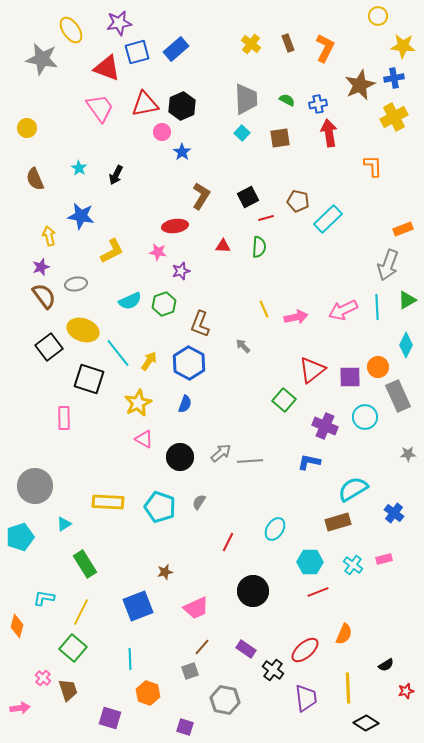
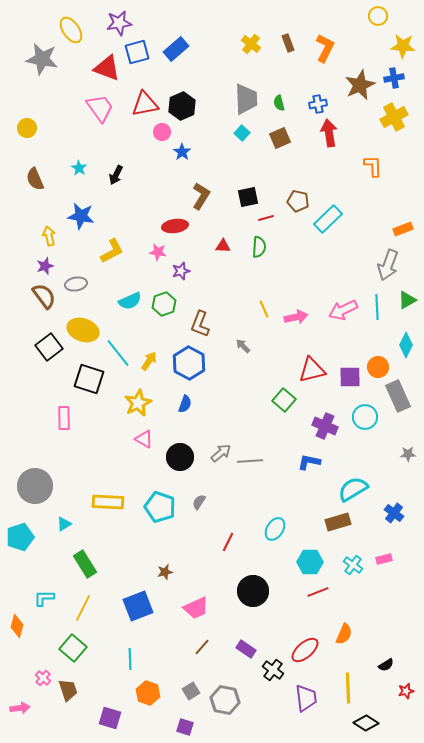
green semicircle at (287, 100): moved 8 px left, 3 px down; rotated 133 degrees counterclockwise
brown square at (280, 138): rotated 15 degrees counterclockwise
black square at (248, 197): rotated 15 degrees clockwise
purple star at (41, 267): moved 4 px right, 1 px up
red triangle at (312, 370): rotated 24 degrees clockwise
cyan L-shape at (44, 598): rotated 10 degrees counterclockwise
yellow line at (81, 612): moved 2 px right, 4 px up
gray square at (190, 671): moved 1 px right, 20 px down; rotated 12 degrees counterclockwise
